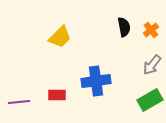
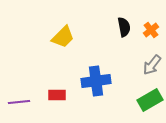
yellow trapezoid: moved 3 px right
